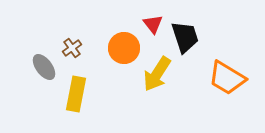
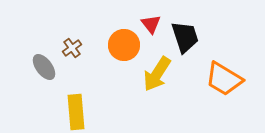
red triangle: moved 2 px left
orange circle: moved 3 px up
orange trapezoid: moved 3 px left, 1 px down
yellow rectangle: moved 18 px down; rotated 16 degrees counterclockwise
